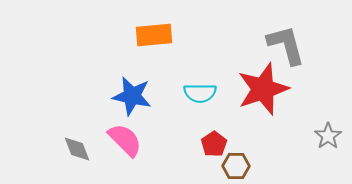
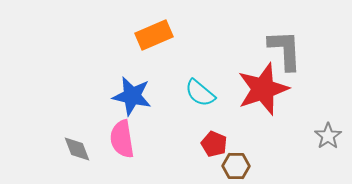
orange rectangle: rotated 18 degrees counterclockwise
gray L-shape: moved 1 px left, 5 px down; rotated 12 degrees clockwise
cyan semicircle: rotated 40 degrees clockwise
pink semicircle: moved 3 px left, 1 px up; rotated 144 degrees counterclockwise
red pentagon: rotated 15 degrees counterclockwise
